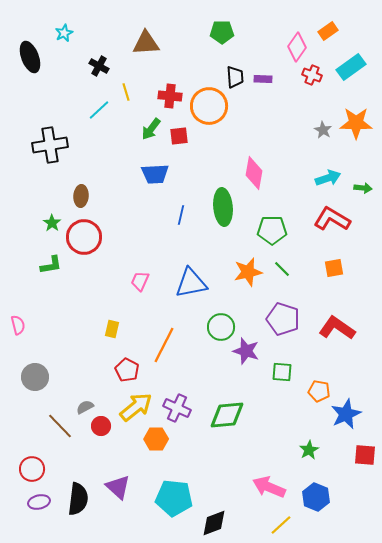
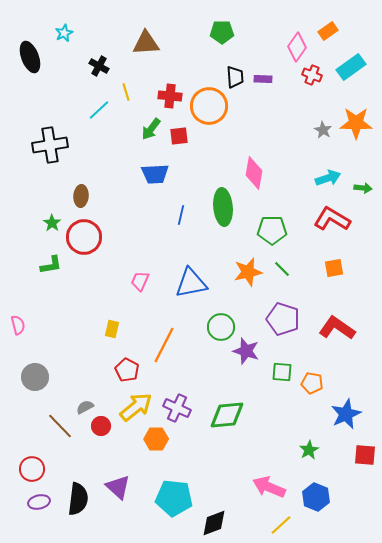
orange pentagon at (319, 391): moved 7 px left, 8 px up
